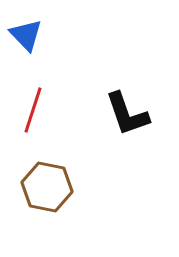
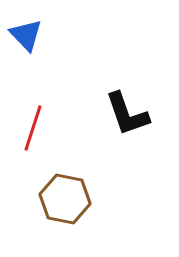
red line: moved 18 px down
brown hexagon: moved 18 px right, 12 px down
